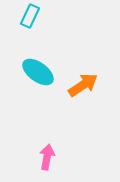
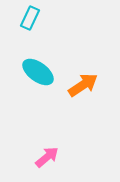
cyan rectangle: moved 2 px down
pink arrow: rotated 40 degrees clockwise
